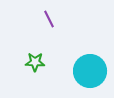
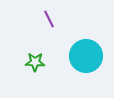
cyan circle: moved 4 px left, 15 px up
